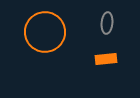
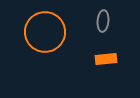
gray ellipse: moved 4 px left, 2 px up
